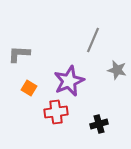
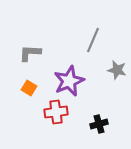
gray L-shape: moved 11 px right, 1 px up
